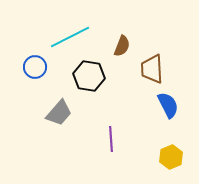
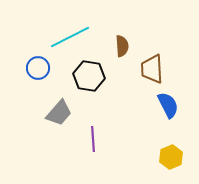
brown semicircle: rotated 25 degrees counterclockwise
blue circle: moved 3 px right, 1 px down
purple line: moved 18 px left
